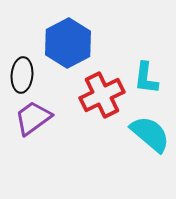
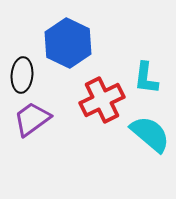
blue hexagon: rotated 6 degrees counterclockwise
red cross: moved 5 px down
purple trapezoid: moved 1 px left, 1 px down
